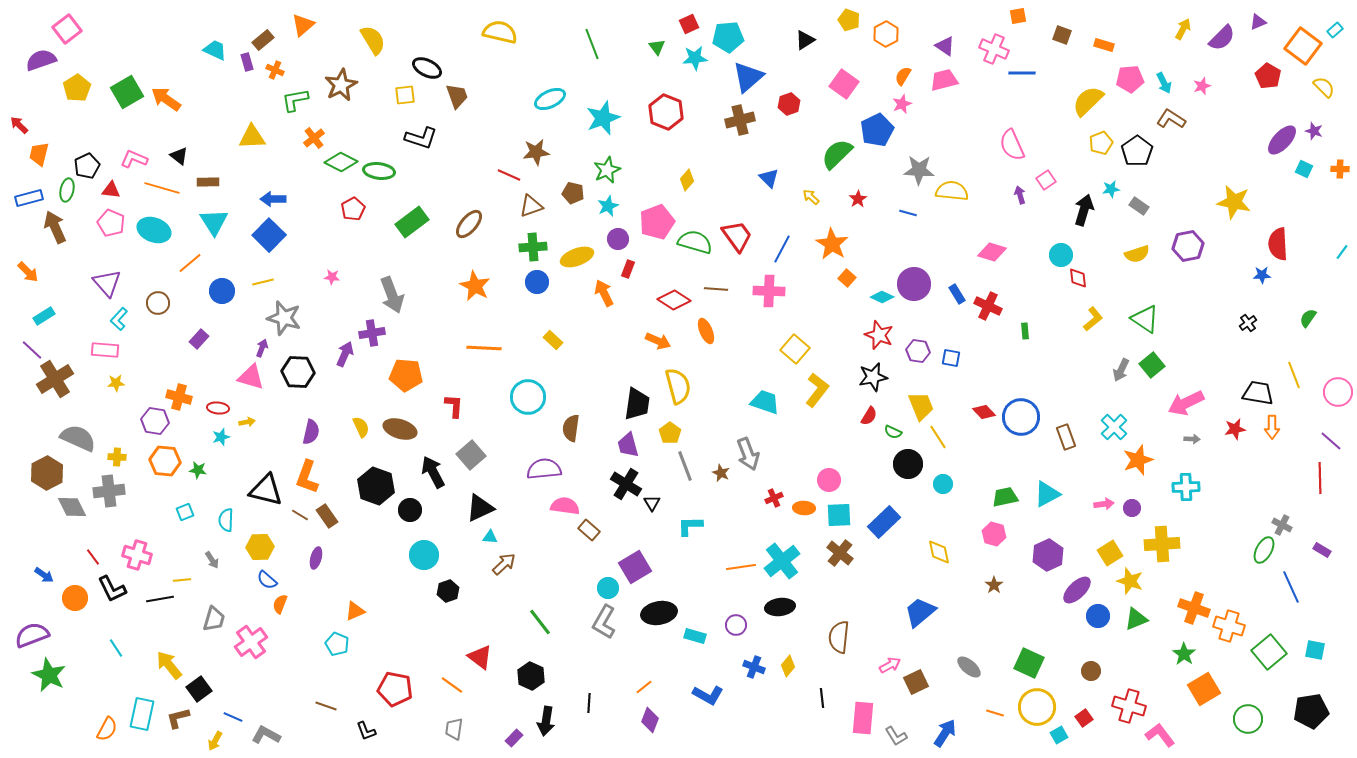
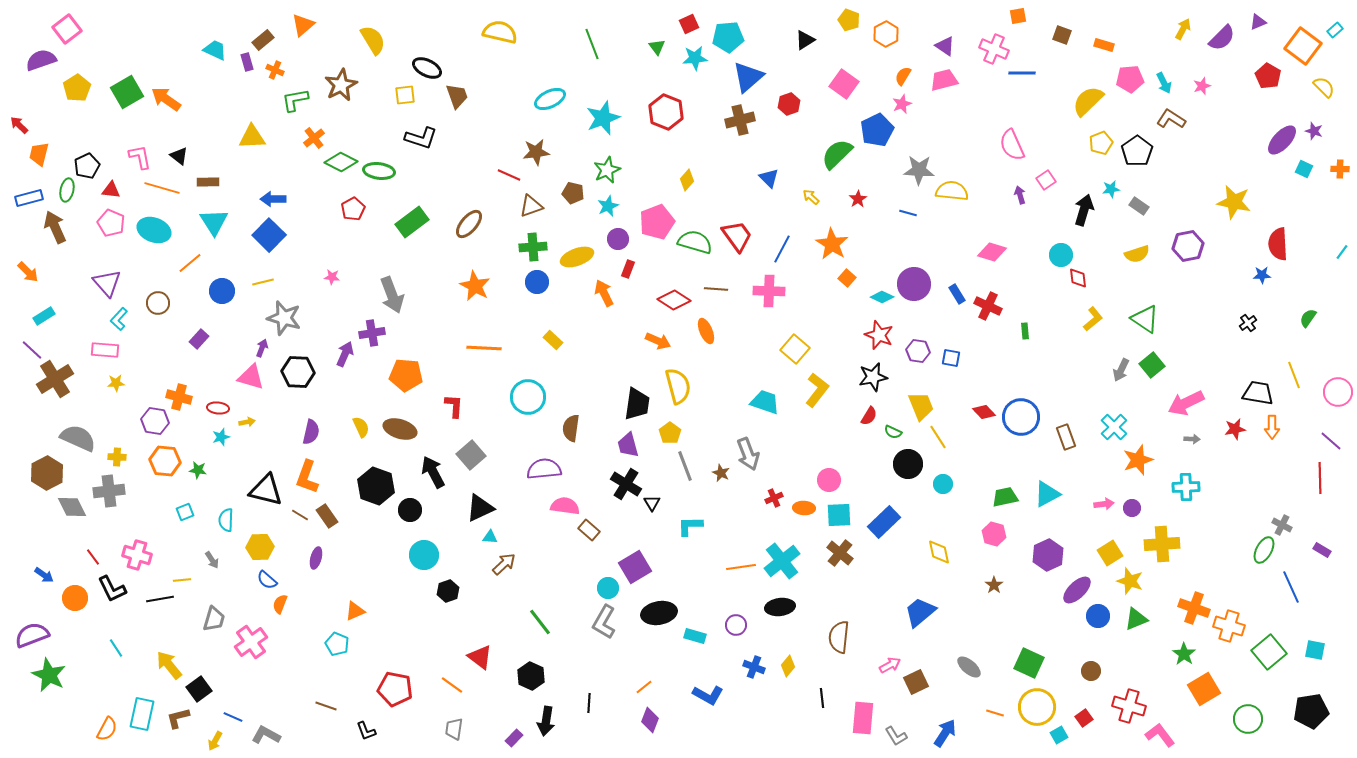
pink L-shape at (134, 159): moved 6 px right, 2 px up; rotated 56 degrees clockwise
